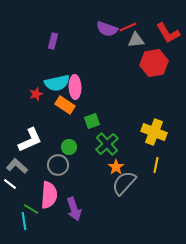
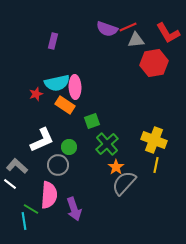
yellow cross: moved 8 px down
white L-shape: moved 12 px right
